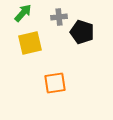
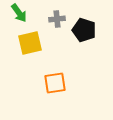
green arrow: moved 4 px left; rotated 102 degrees clockwise
gray cross: moved 2 px left, 2 px down
black pentagon: moved 2 px right, 2 px up
